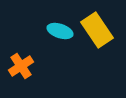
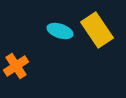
orange cross: moved 5 px left
